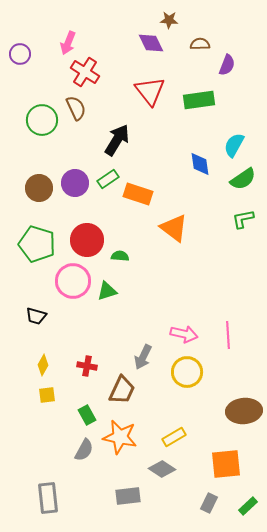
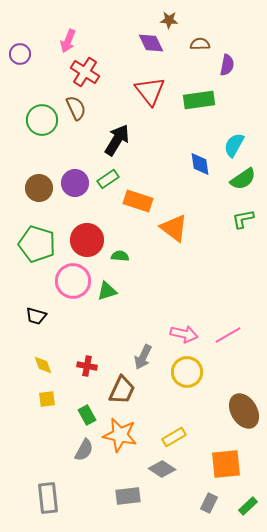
pink arrow at (68, 43): moved 2 px up
purple semicircle at (227, 65): rotated 10 degrees counterclockwise
orange rectangle at (138, 194): moved 7 px down
pink line at (228, 335): rotated 64 degrees clockwise
yellow diamond at (43, 365): rotated 50 degrees counterclockwise
yellow square at (47, 395): moved 4 px down
brown ellipse at (244, 411): rotated 64 degrees clockwise
orange star at (120, 437): moved 2 px up
